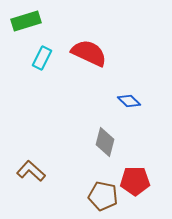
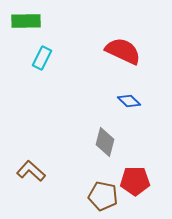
green rectangle: rotated 16 degrees clockwise
red semicircle: moved 34 px right, 2 px up
